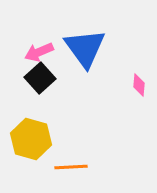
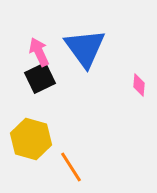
pink arrow: rotated 88 degrees clockwise
black square: rotated 16 degrees clockwise
orange line: rotated 60 degrees clockwise
